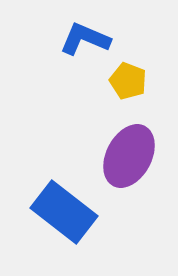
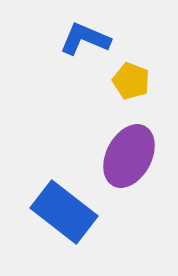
yellow pentagon: moved 3 px right
